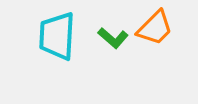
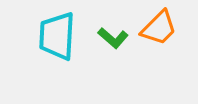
orange trapezoid: moved 4 px right
